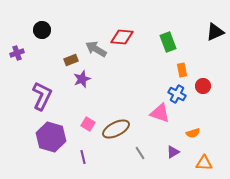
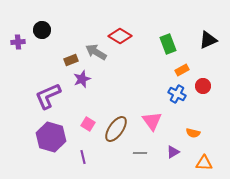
black triangle: moved 7 px left, 8 px down
red diamond: moved 2 px left, 1 px up; rotated 25 degrees clockwise
green rectangle: moved 2 px down
gray arrow: moved 3 px down
purple cross: moved 1 px right, 11 px up; rotated 16 degrees clockwise
orange rectangle: rotated 72 degrees clockwise
purple L-shape: moved 6 px right; rotated 140 degrees counterclockwise
pink triangle: moved 8 px left, 8 px down; rotated 35 degrees clockwise
brown ellipse: rotated 28 degrees counterclockwise
orange semicircle: rotated 32 degrees clockwise
gray line: rotated 56 degrees counterclockwise
